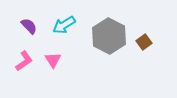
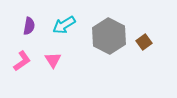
purple semicircle: rotated 54 degrees clockwise
pink L-shape: moved 2 px left
